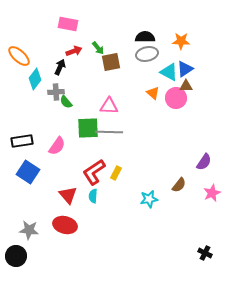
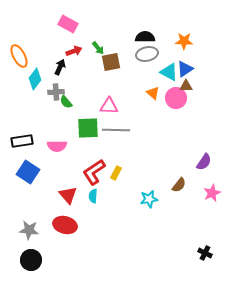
pink rectangle: rotated 18 degrees clockwise
orange star: moved 3 px right
orange ellipse: rotated 20 degrees clockwise
gray line: moved 7 px right, 2 px up
pink semicircle: rotated 54 degrees clockwise
black circle: moved 15 px right, 4 px down
